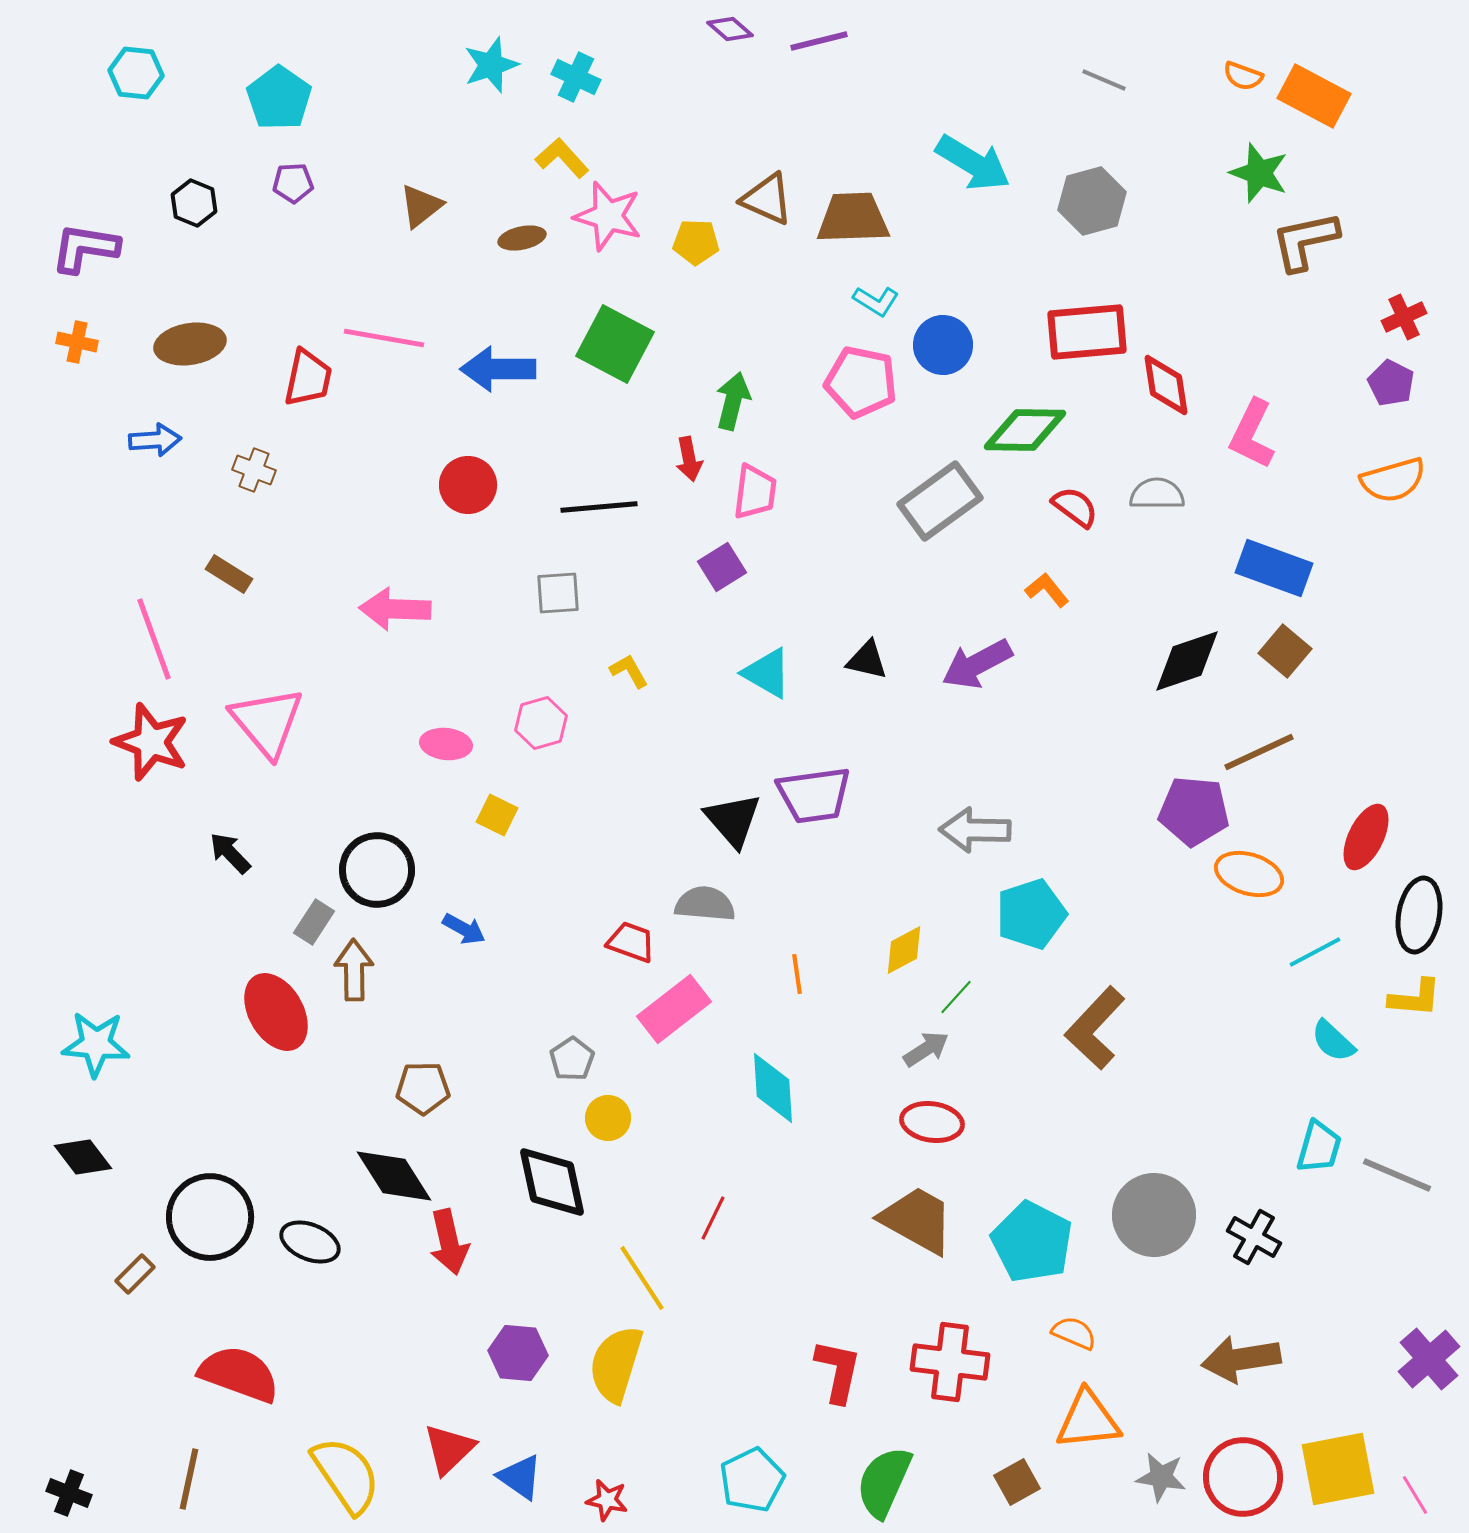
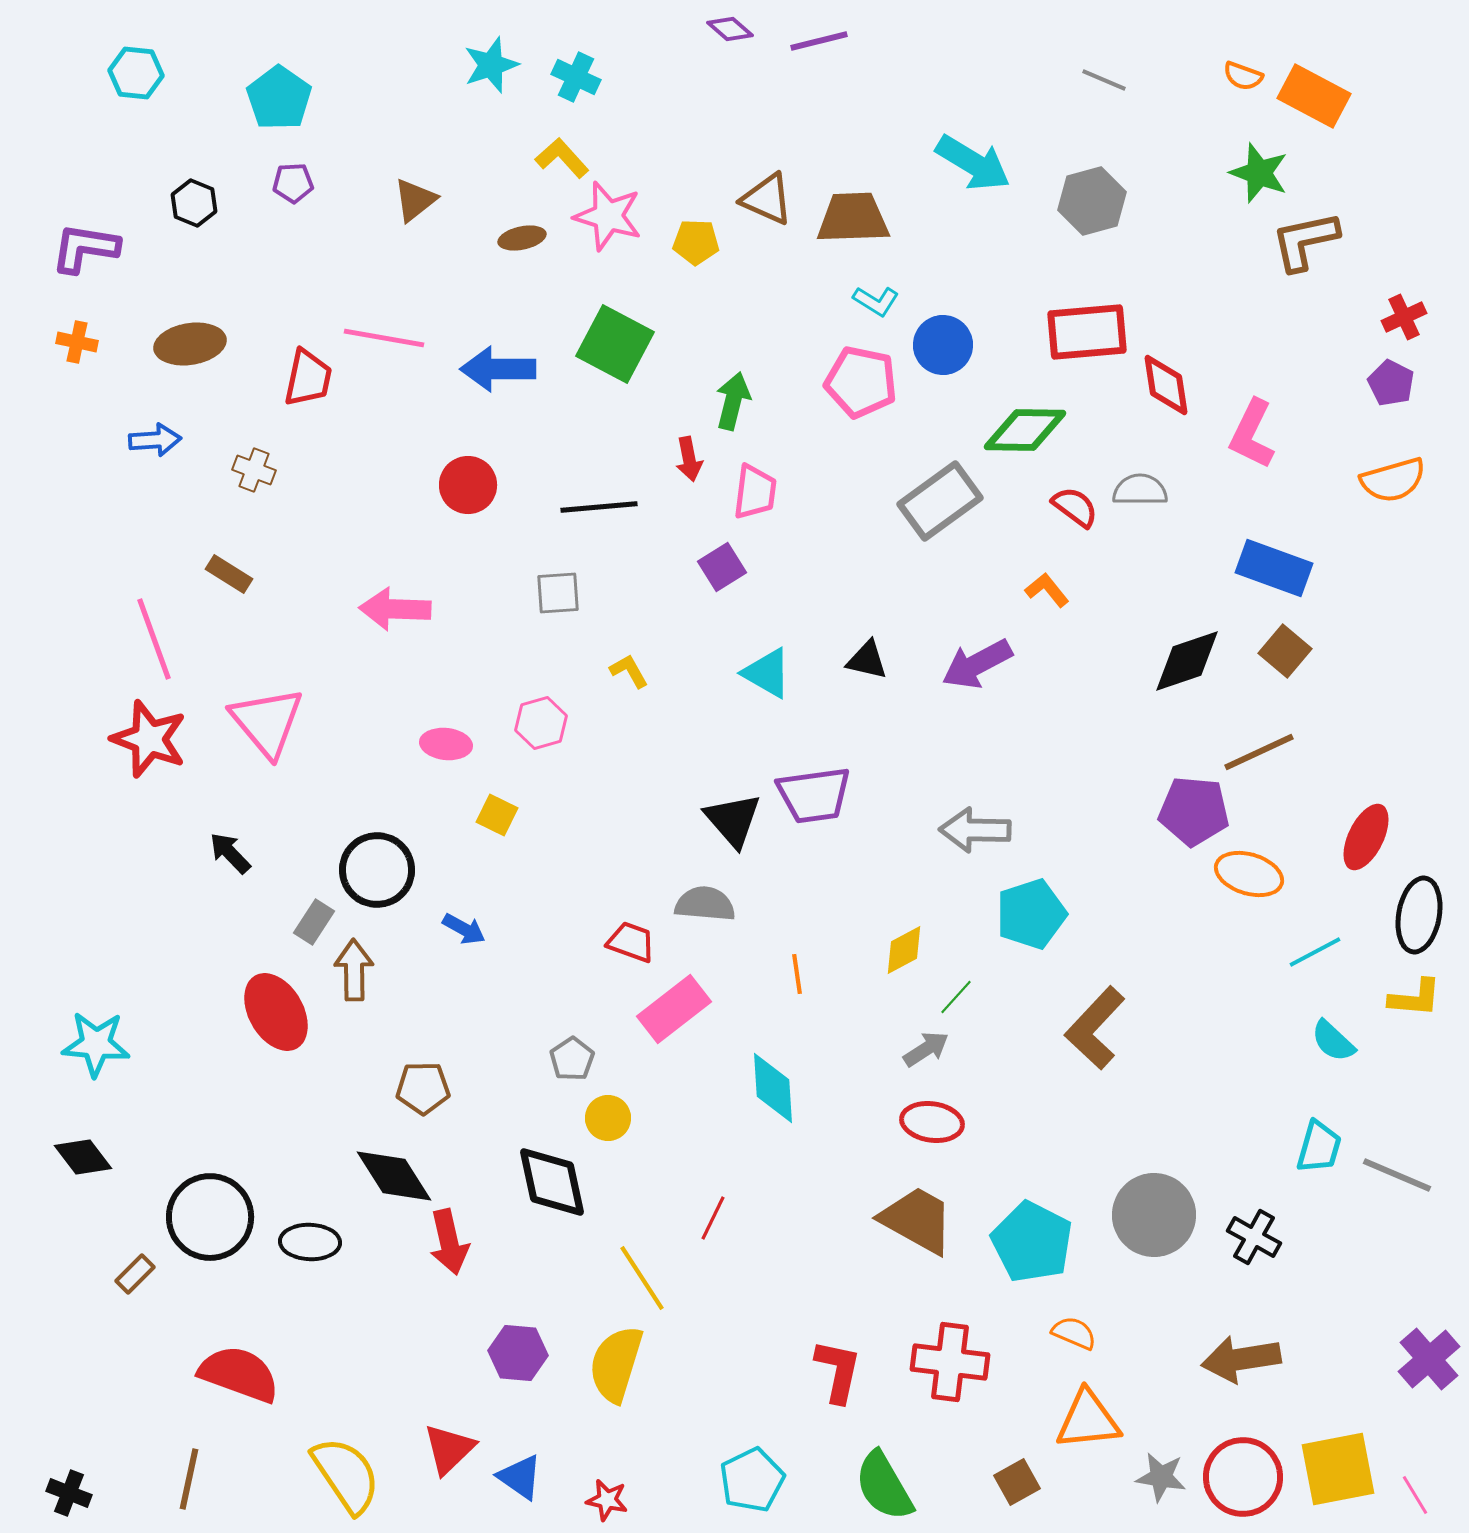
brown triangle at (421, 206): moved 6 px left, 6 px up
gray semicircle at (1157, 494): moved 17 px left, 4 px up
red star at (151, 742): moved 2 px left, 3 px up
black ellipse at (310, 1242): rotated 20 degrees counterclockwise
green semicircle at (884, 1482): moved 4 px down; rotated 54 degrees counterclockwise
